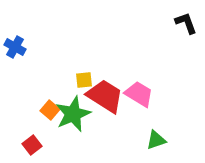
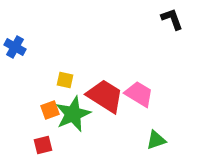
black L-shape: moved 14 px left, 4 px up
yellow square: moved 19 px left; rotated 18 degrees clockwise
orange square: rotated 30 degrees clockwise
red square: moved 11 px right; rotated 24 degrees clockwise
